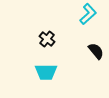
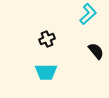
black cross: rotated 28 degrees clockwise
